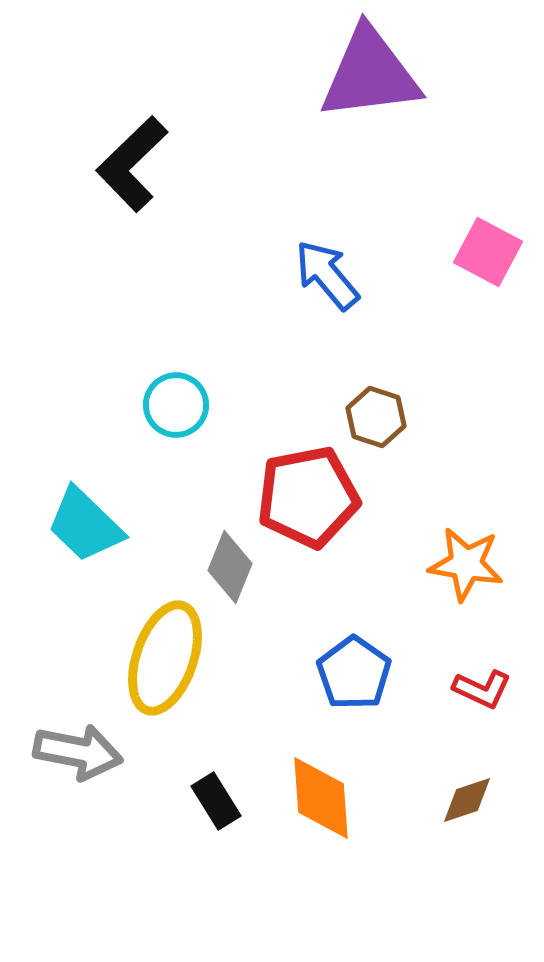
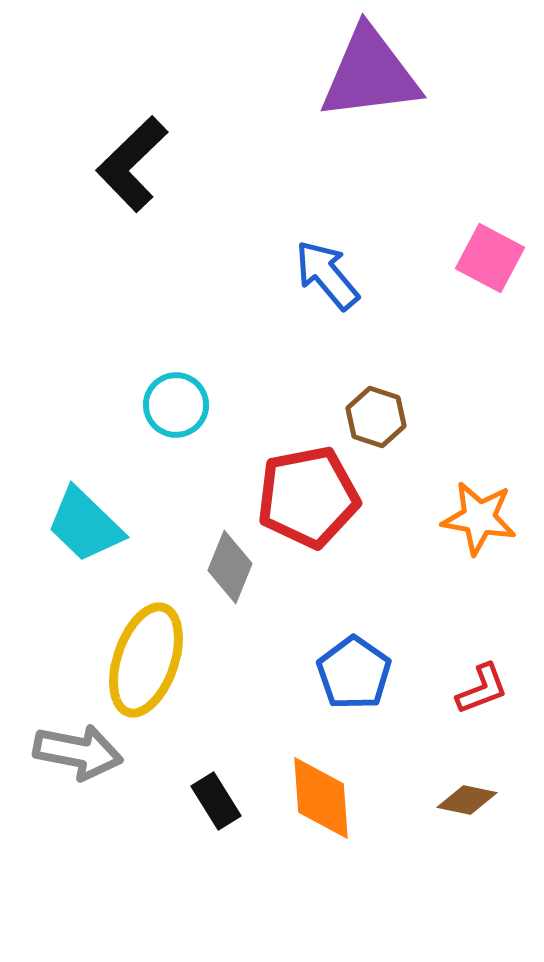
pink square: moved 2 px right, 6 px down
orange star: moved 13 px right, 46 px up
yellow ellipse: moved 19 px left, 2 px down
red L-shape: rotated 46 degrees counterclockwise
brown diamond: rotated 30 degrees clockwise
